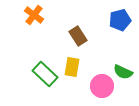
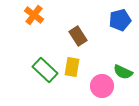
green rectangle: moved 4 px up
